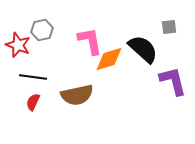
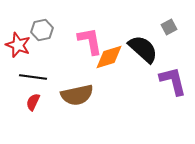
gray square: rotated 21 degrees counterclockwise
orange diamond: moved 2 px up
